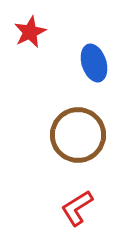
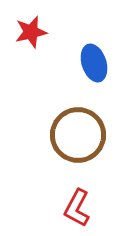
red star: moved 1 px right; rotated 12 degrees clockwise
red L-shape: rotated 30 degrees counterclockwise
